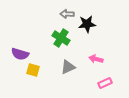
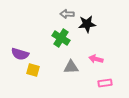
gray triangle: moved 3 px right; rotated 21 degrees clockwise
pink rectangle: rotated 16 degrees clockwise
